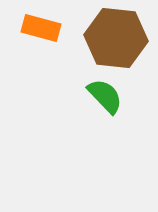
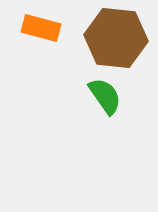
green semicircle: rotated 9 degrees clockwise
